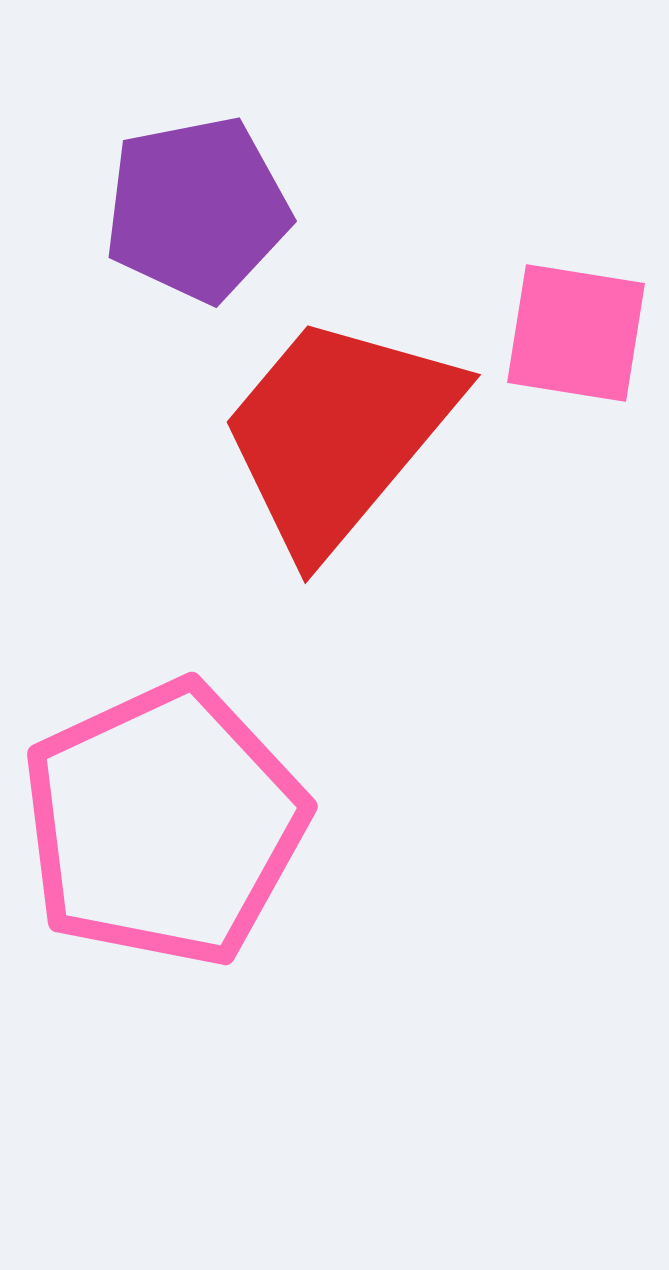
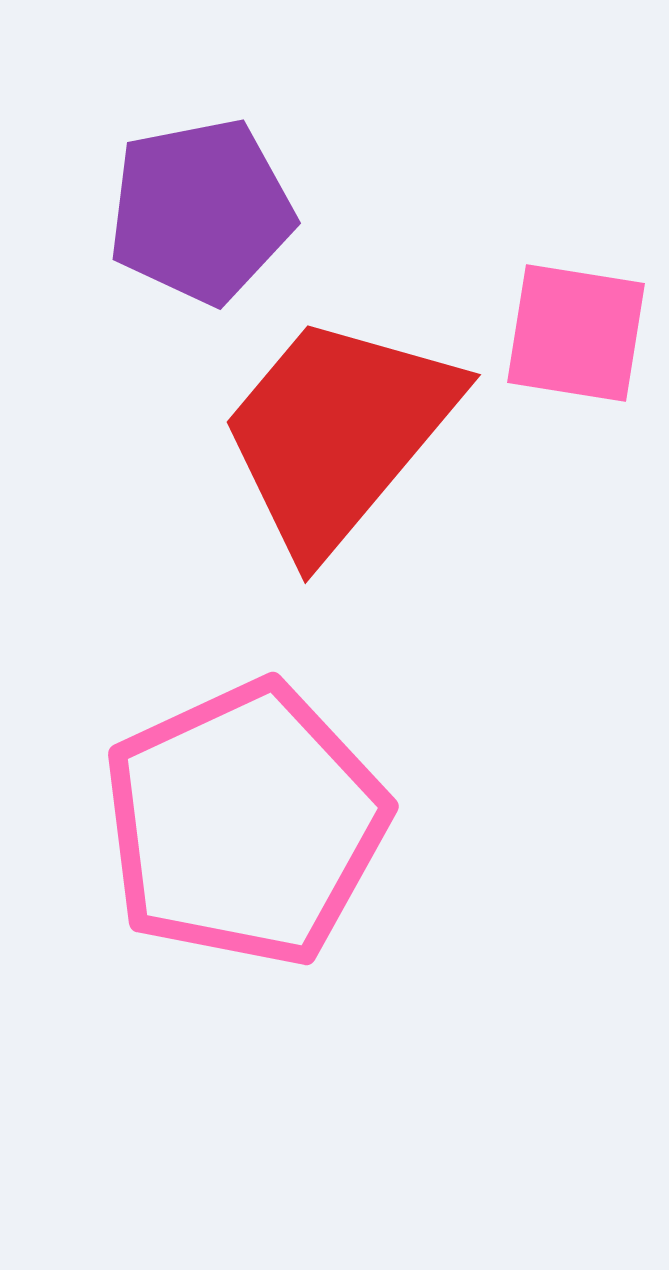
purple pentagon: moved 4 px right, 2 px down
pink pentagon: moved 81 px right
